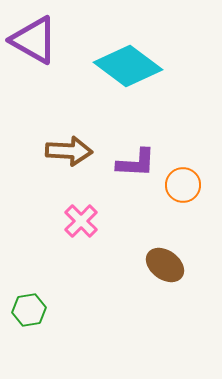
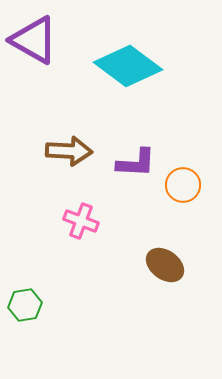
pink cross: rotated 24 degrees counterclockwise
green hexagon: moved 4 px left, 5 px up
